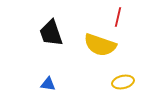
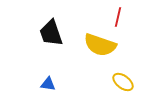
yellow ellipse: rotated 50 degrees clockwise
